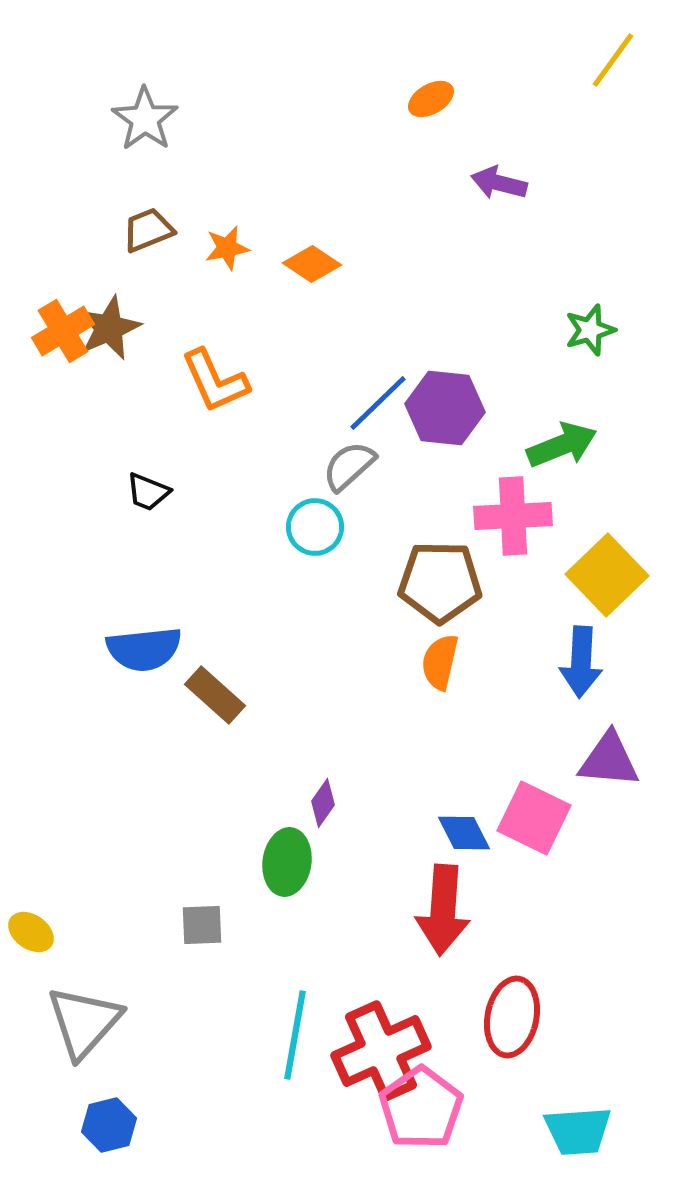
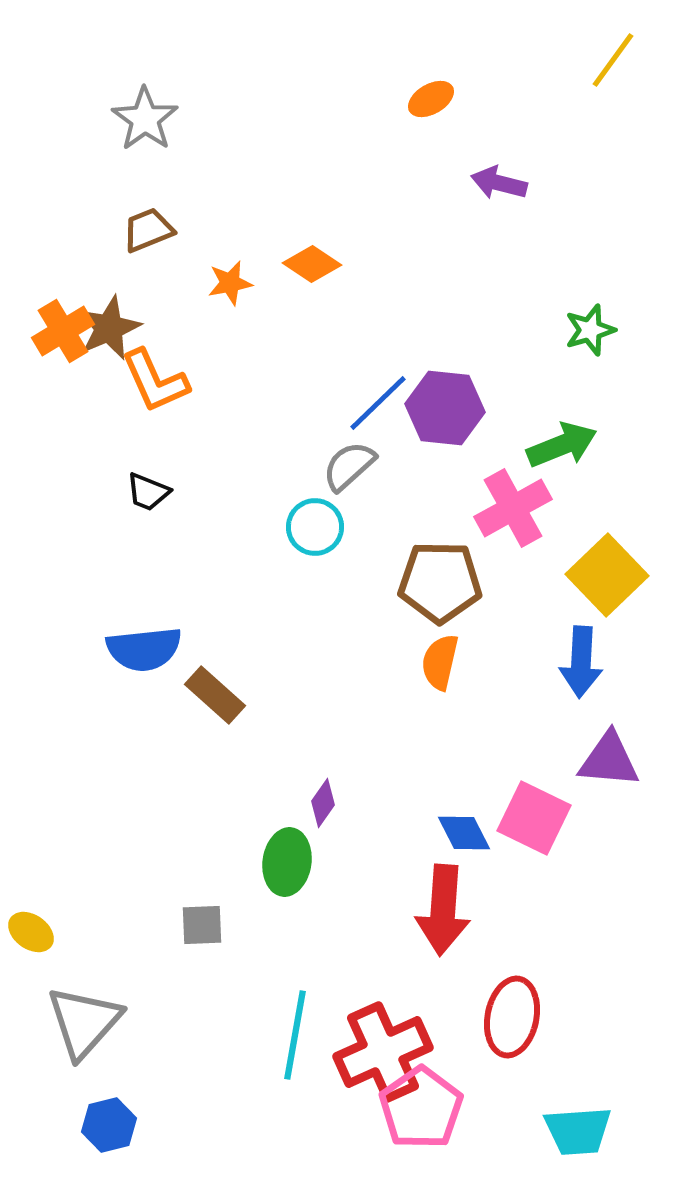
orange star: moved 3 px right, 35 px down
orange L-shape: moved 60 px left
pink cross: moved 8 px up; rotated 26 degrees counterclockwise
red cross: moved 2 px right, 1 px down
